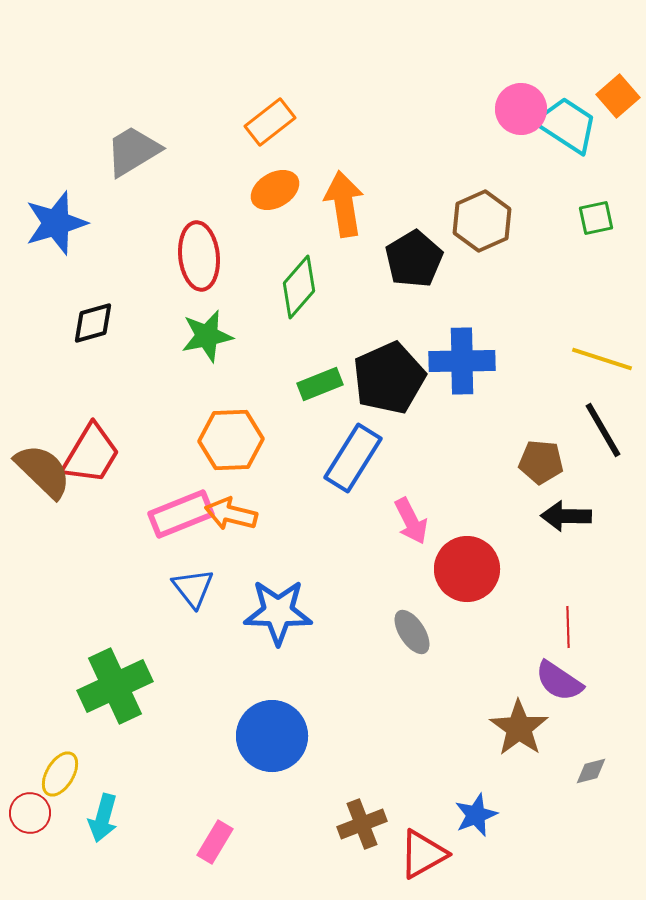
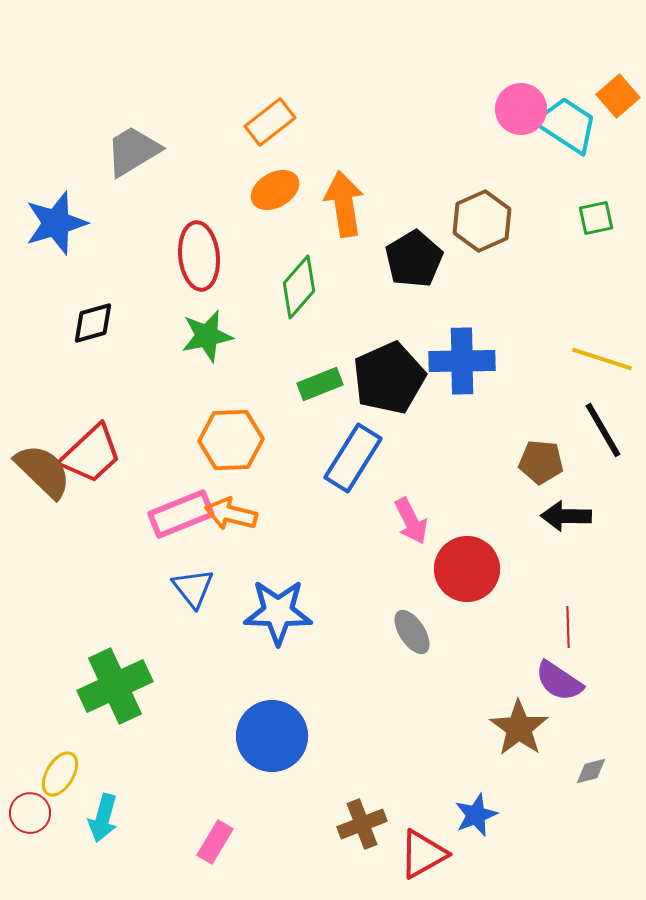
red trapezoid at (91, 454): rotated 16 degrees clockwise
